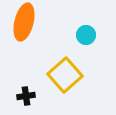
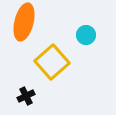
yellow square: moved 13 px left, 13 px up
black cross: rotated 18 degrees counterclockwise
